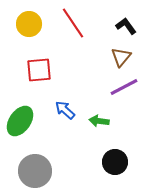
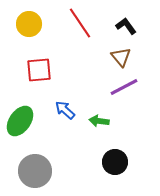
red line: moved 7 px right
brown triangle: rotated 20 degrees counterclockwise
